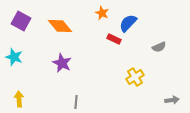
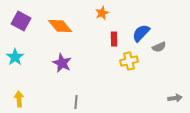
orange star: rotated 24 degrees clockwise
blue semicircle: moved 13 px right, 10 px down
red rectangle: rotated 64 degrees clockwise
cyan star: moved 1 px right; rotated 18 degrees clockwise
yellow cross: moved 6 px left, 16 px up; rotated 18 degrees clockwise
gray arrow: moved 3 px right, 2 px up
